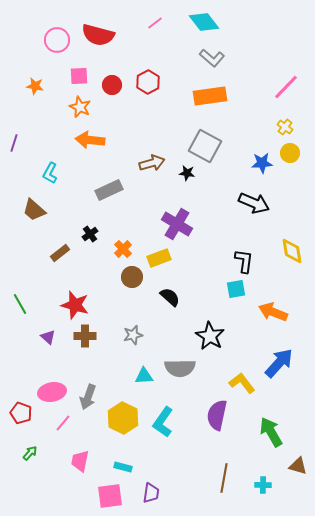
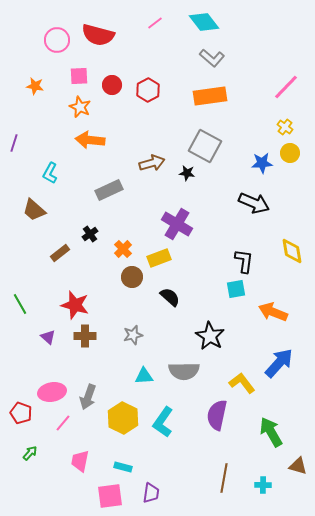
red hexagon at (148, 82): moved 8 px down
gray semicircle at (180, 368): moved 4 px right, 3 px down
